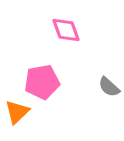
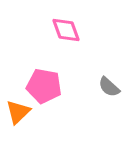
pink pentagon: moved 2 px right, 4 px down; rotated 20 degrees clockwise
orange triangle: moved 1 px right
